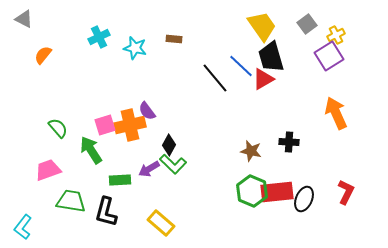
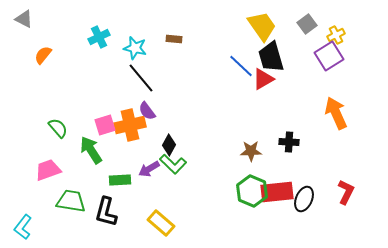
black line: moved 74 px left
brown star: rotated 15 degrees counterclockwise
